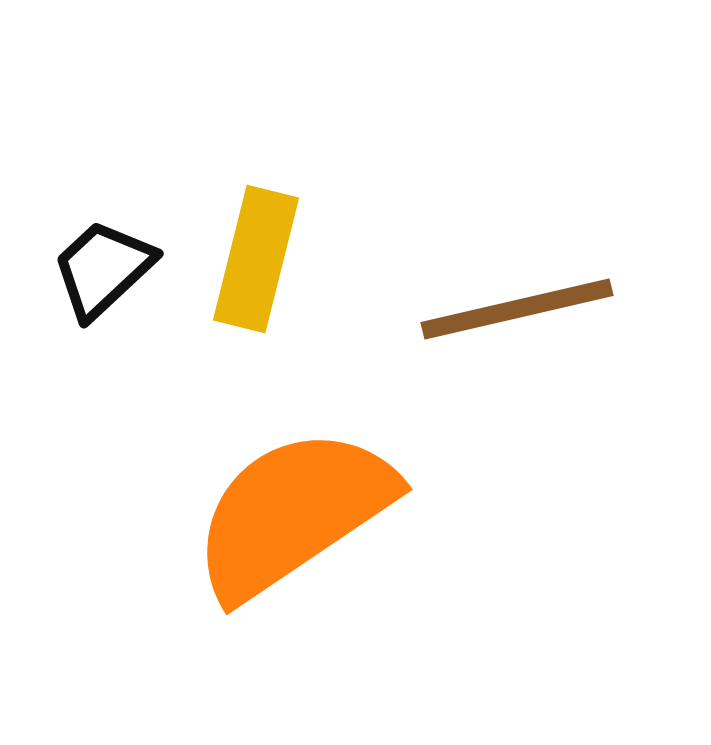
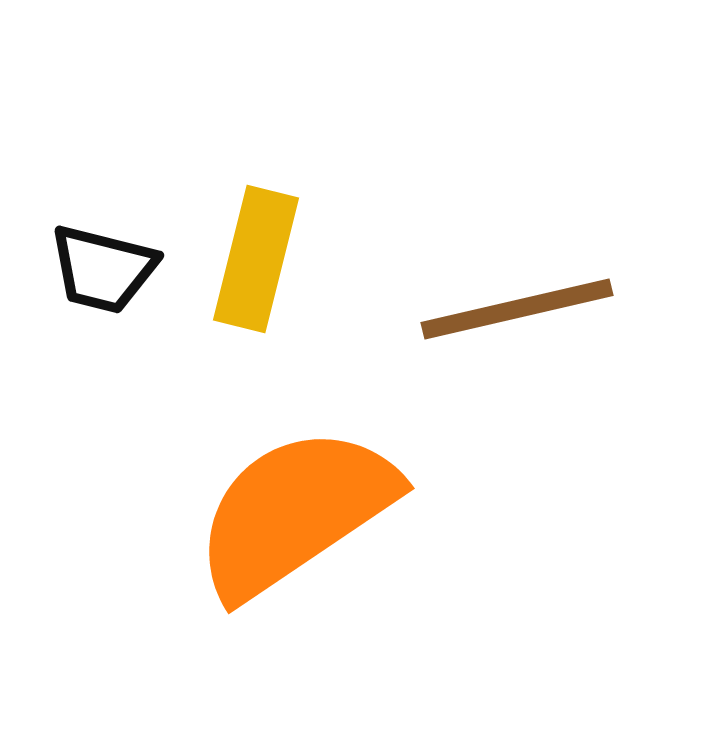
black trapezoid: rotated 123 degrees counterclockwise
orange semicircle: moved 2 px right, 1 px up
